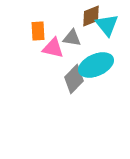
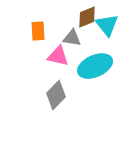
brown diamond: moved 4 px left, 1 px down
pink triangle: moved 5 px right, 8 px down
cyan ellipse: moved 1 px left, 1 px down
gray diamond: moved 18 px left, 16 px down
